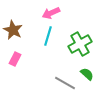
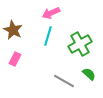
green semicircle: moved 2 px right
gray line: moved 1 px left, 2 px up
